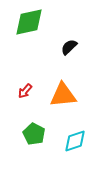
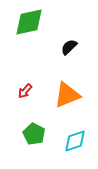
orange triangle: moved 4 px right; rotated 16 degrees counterclockwise
